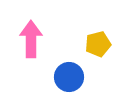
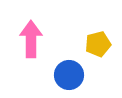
blue circle: moved 2 px up
